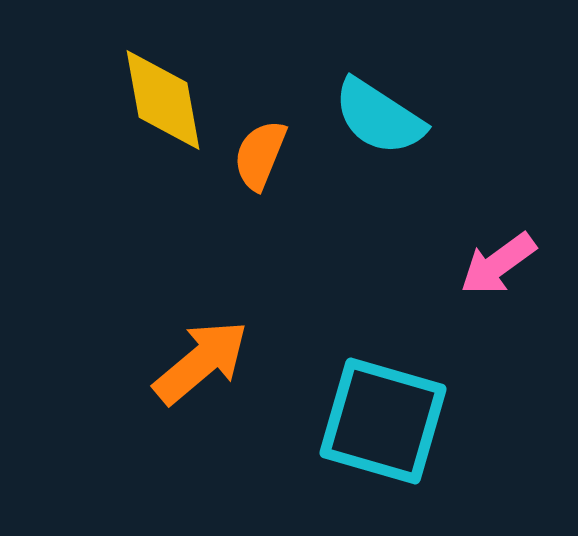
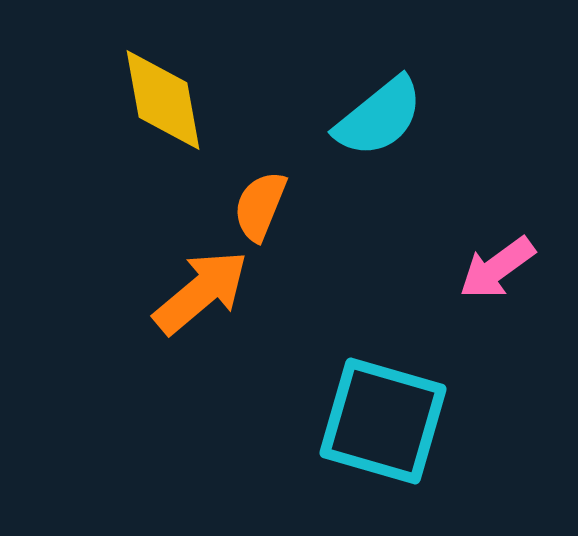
cyan semicircle: rotated 72 degrees counterclockwise
orange semicircle: moved 51 px down
pink arrow: moved 1 px left, 4 px down
orange arrow: moved 70 px up
